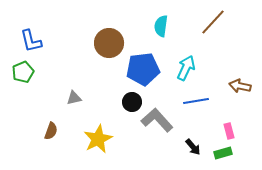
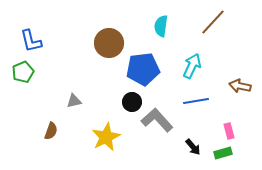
cyan arrow: moved 6 px right, 2 px up
gray triangle: moved 3 px down
yellow star: moved 8 px right, 2 px up
